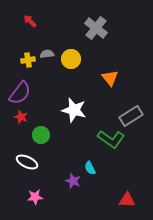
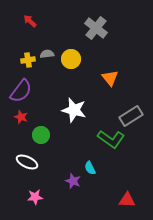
purple semicircle: moved 1 px right, 2 px up
